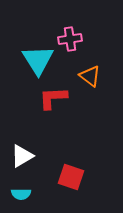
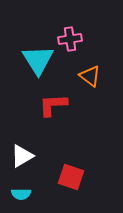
red L-shape: moved 7 px down
